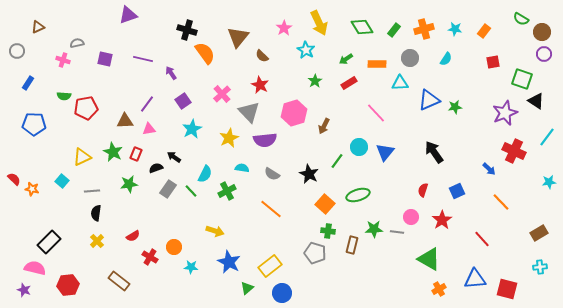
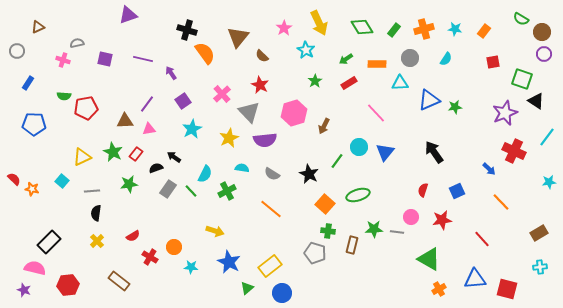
red rectangle at (136, 154): rotated 16 degrees clockwise
red star at (442, 220): rotated 24 degrees clockwise
